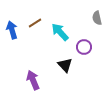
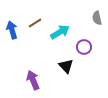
cyan arrow: rotated 102 degrees clockwise
black triangle: moved 1 px right, 1 px down
